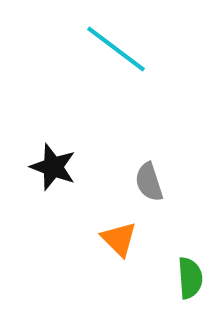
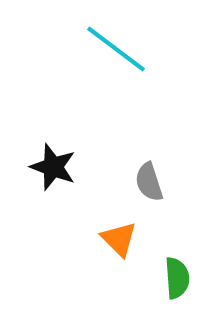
green semicircle: moved 13 px left
